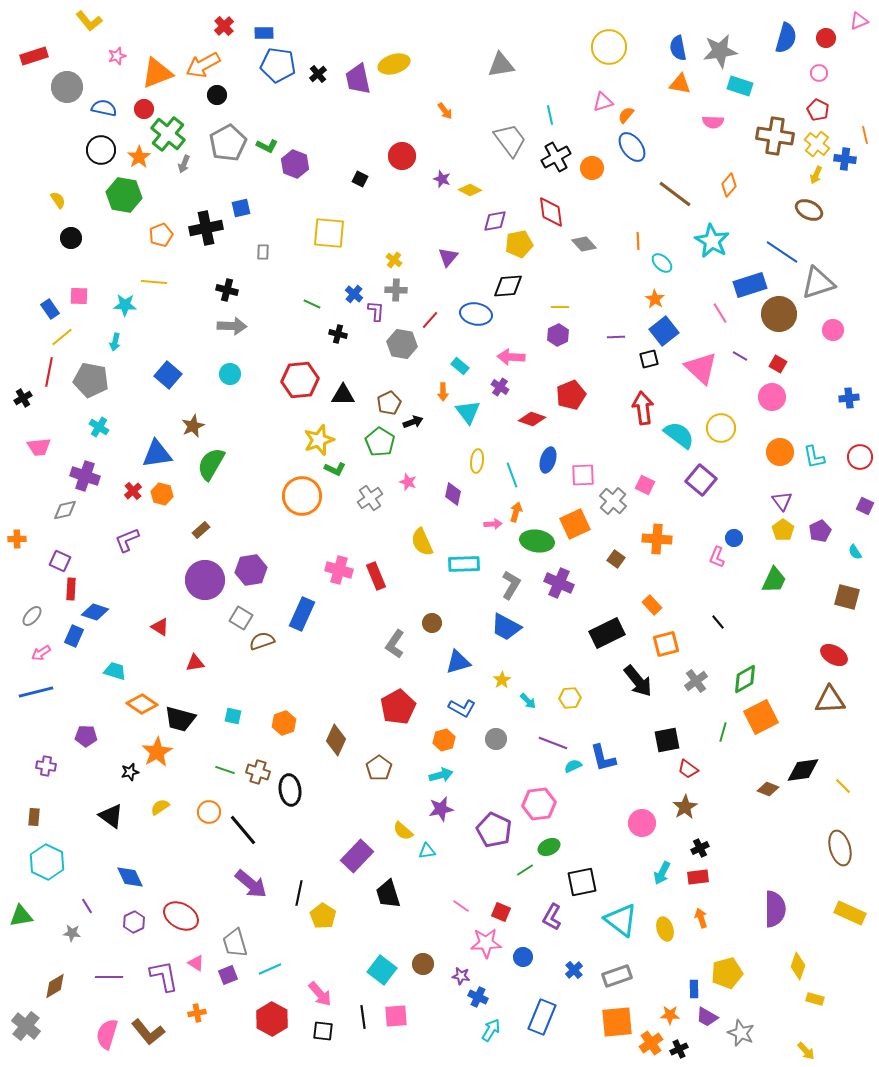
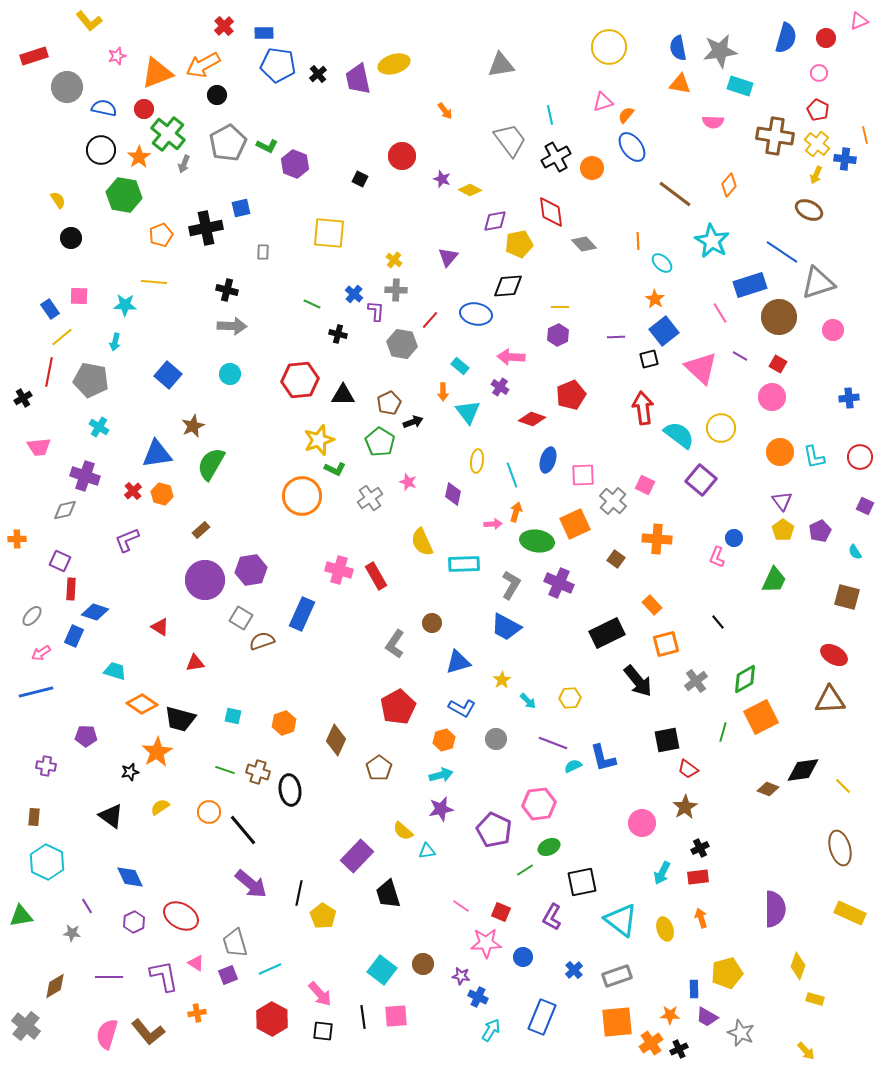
brown circle at (779, 314): moved 3 px down
red rectangle at (376, 576): rotated 8 degrees counterclockwise
